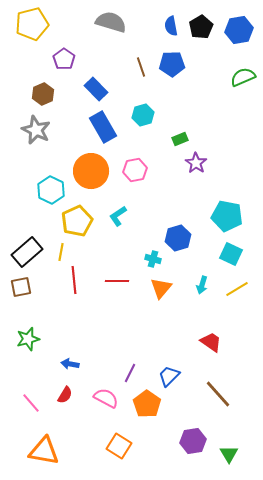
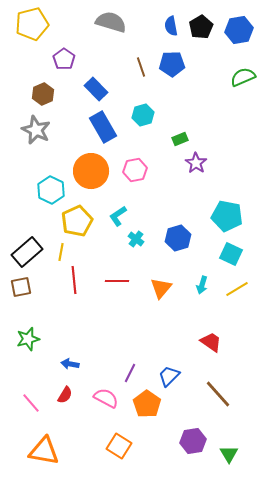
cyan cross at (153, 259): moved 17 px left, 20 px up; rotated 21 degrees clockwise
